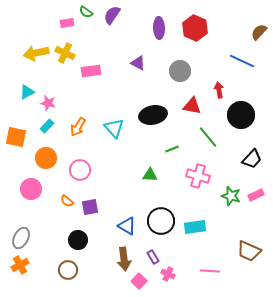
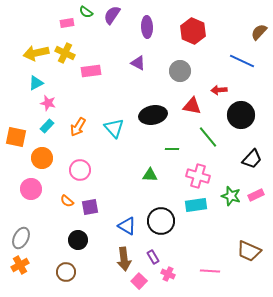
purple ellipse at (159, 28): moved 12 px left, 1 px up
red hexagon at (195, 28): moved 2 px left, 3 px down
red arrow at (219, 90): rotated 84 degrees counterclockwise
cyan triangle at (27, 92): moved 9 px right, 9 px up
green line at (172, 149): rotated 24 degrees clockwise
orange circle at (46, 158): moved 4 px left
cyan rectangle at (195, 227): moved 1 px right, 22 px up
brown circle at (68, 270): moved 2 px left, 2 px down
